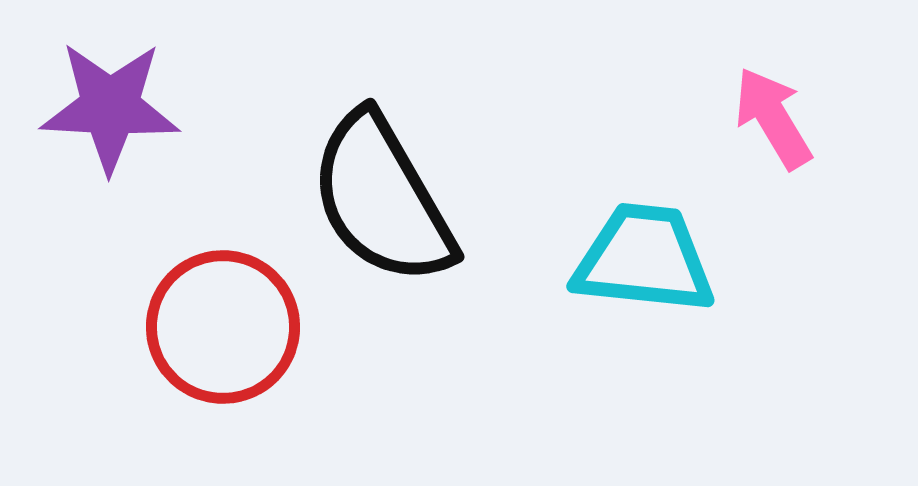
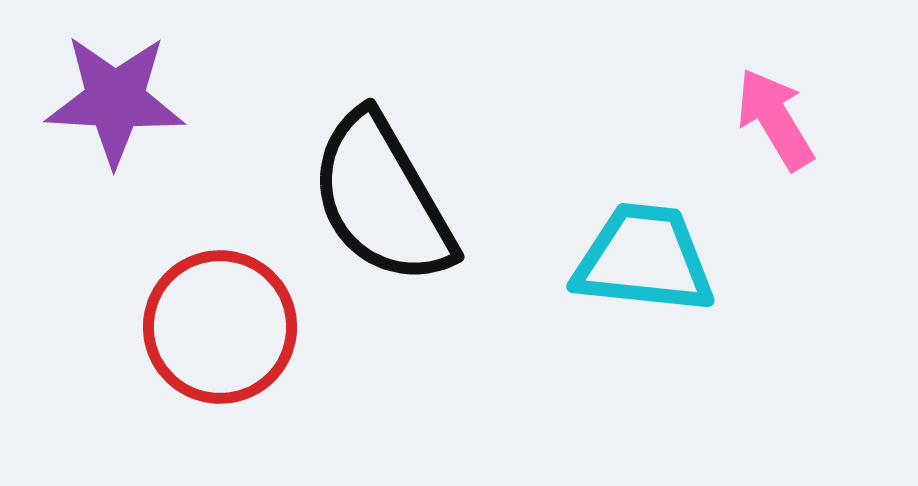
purple star: moved 5 px right, 7 px up
pink arrow: moved 2 px right, 1 px down
red circle: moved 3 px left
